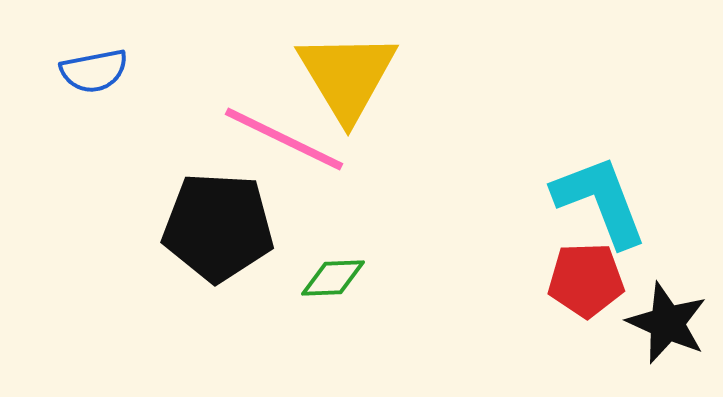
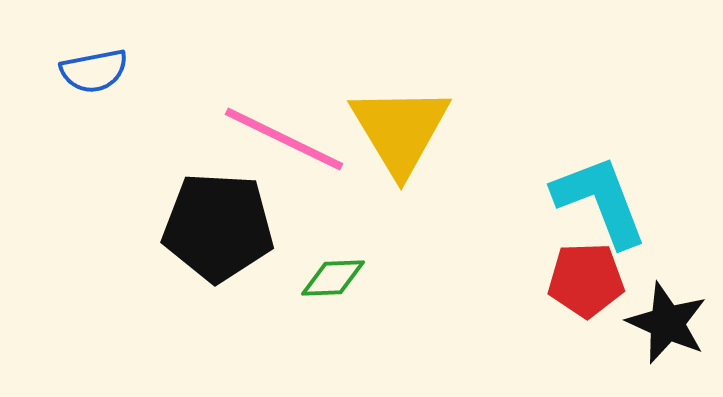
yellow triangle: moved 53 px right, 54 px down
